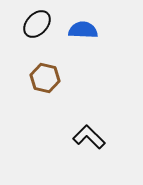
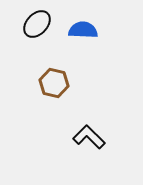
brown hexagon: moved 9 px right, 5 px down
